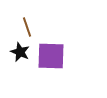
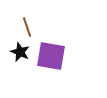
purple square: rotated 8 degrees clockwise
